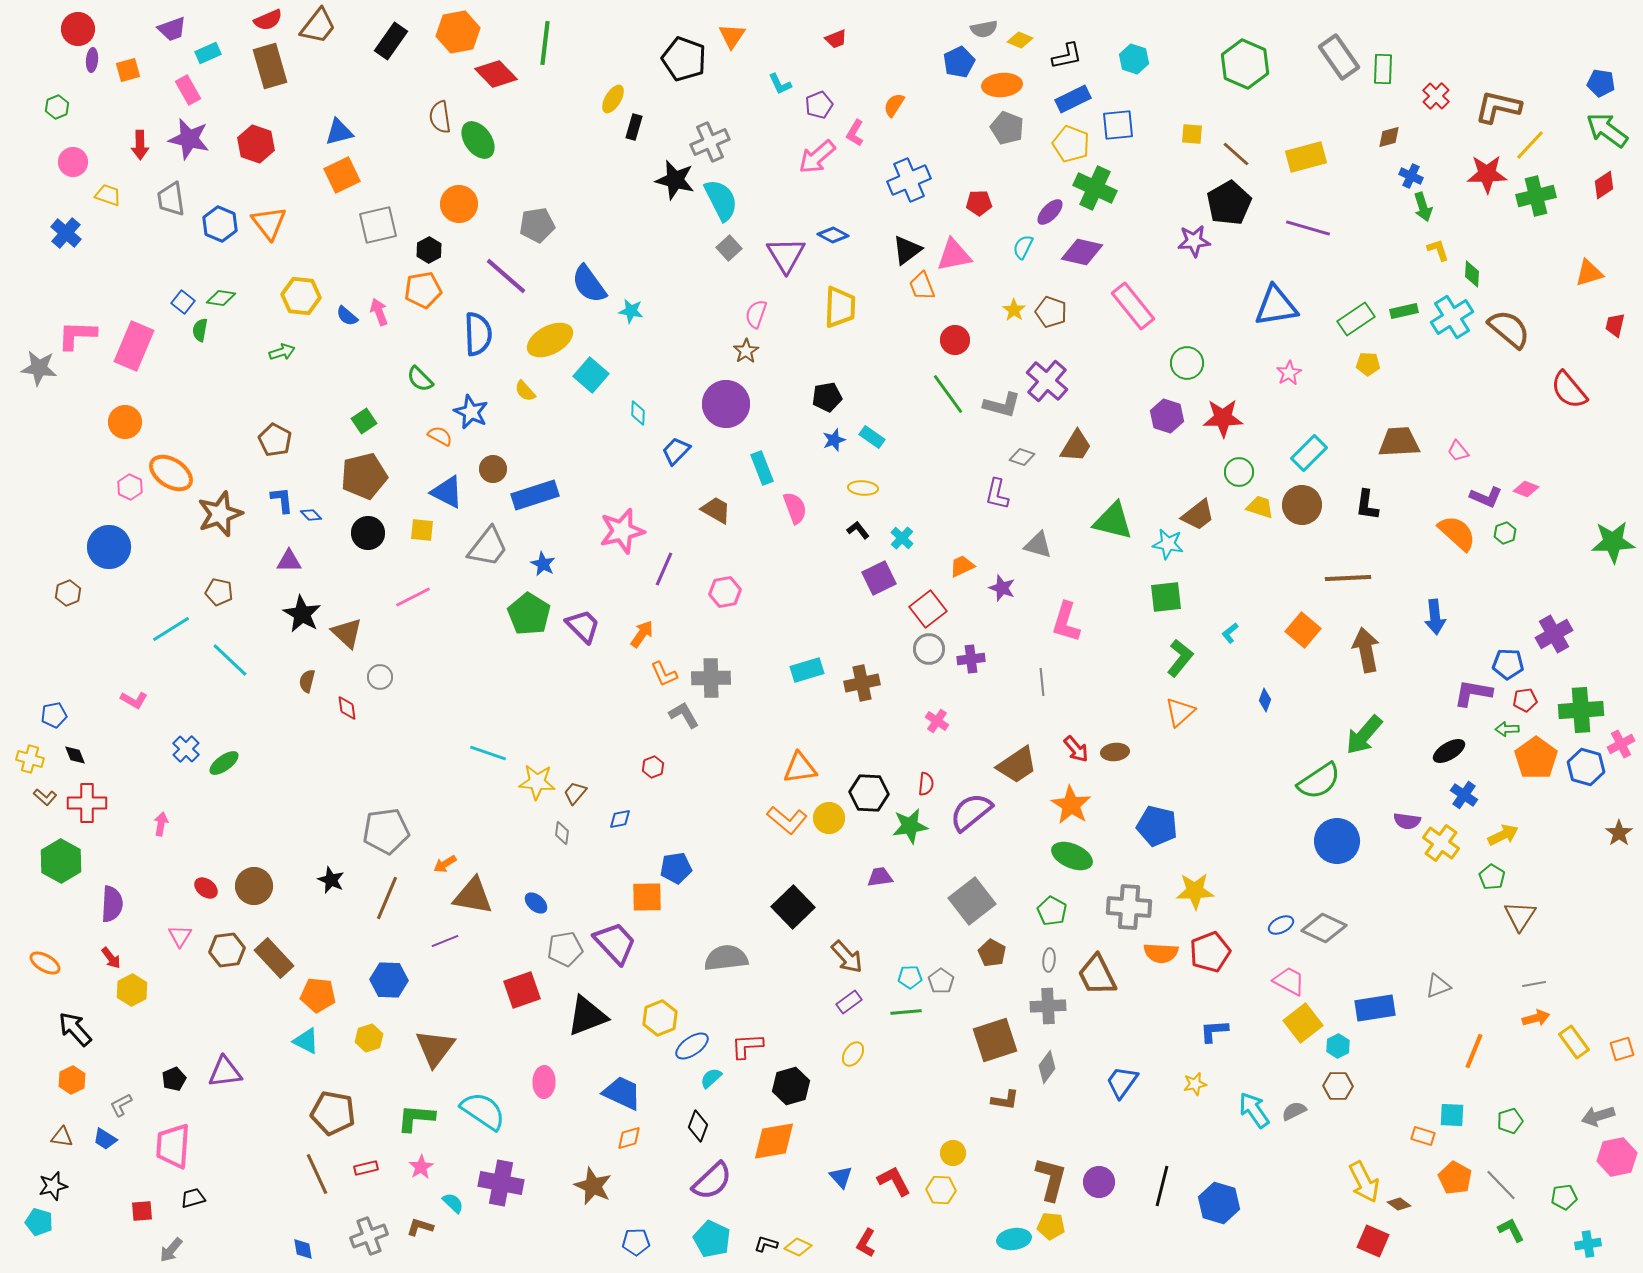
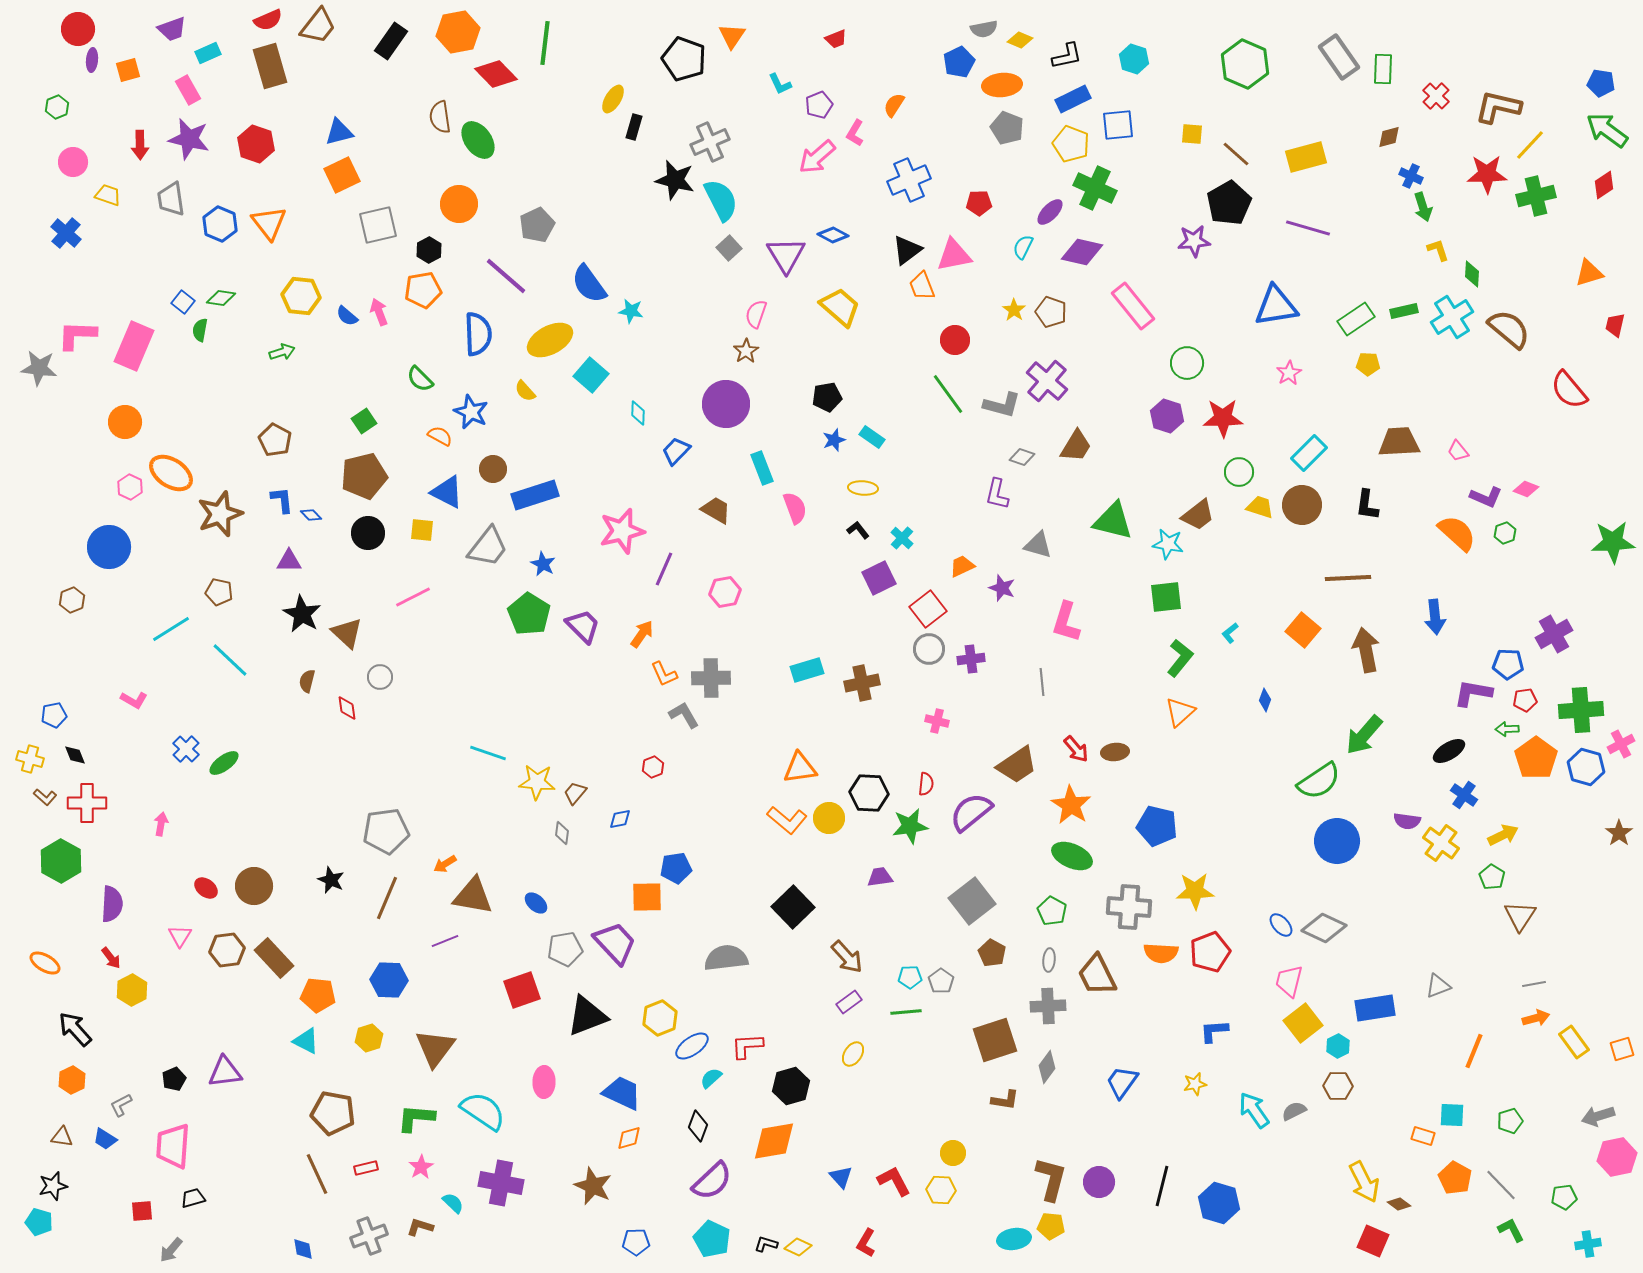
gray pentagon at (537, 225): rotated 16 degrees counterclockwise
yellow trapezoid at (840, 307): rotated 51 degrees counterclockwise
brown hexagon at (68, 593): moved 4 px right, 7 px down
pink cross at (937, 721): rotated 20 degrees counterclockwise
blue ellipse at (1281, 925): rotated 75 degrees clockwise
pink trapezoid at (1289, 981): rotated 104 degrees counterclockwise
